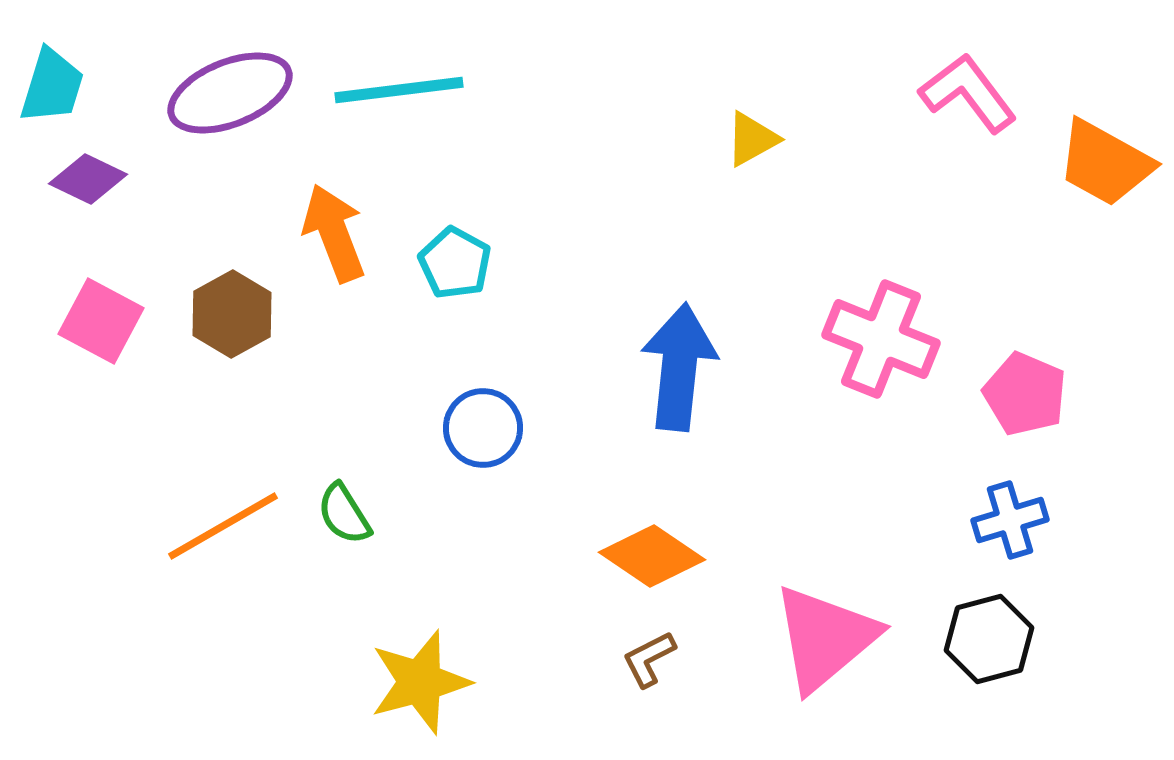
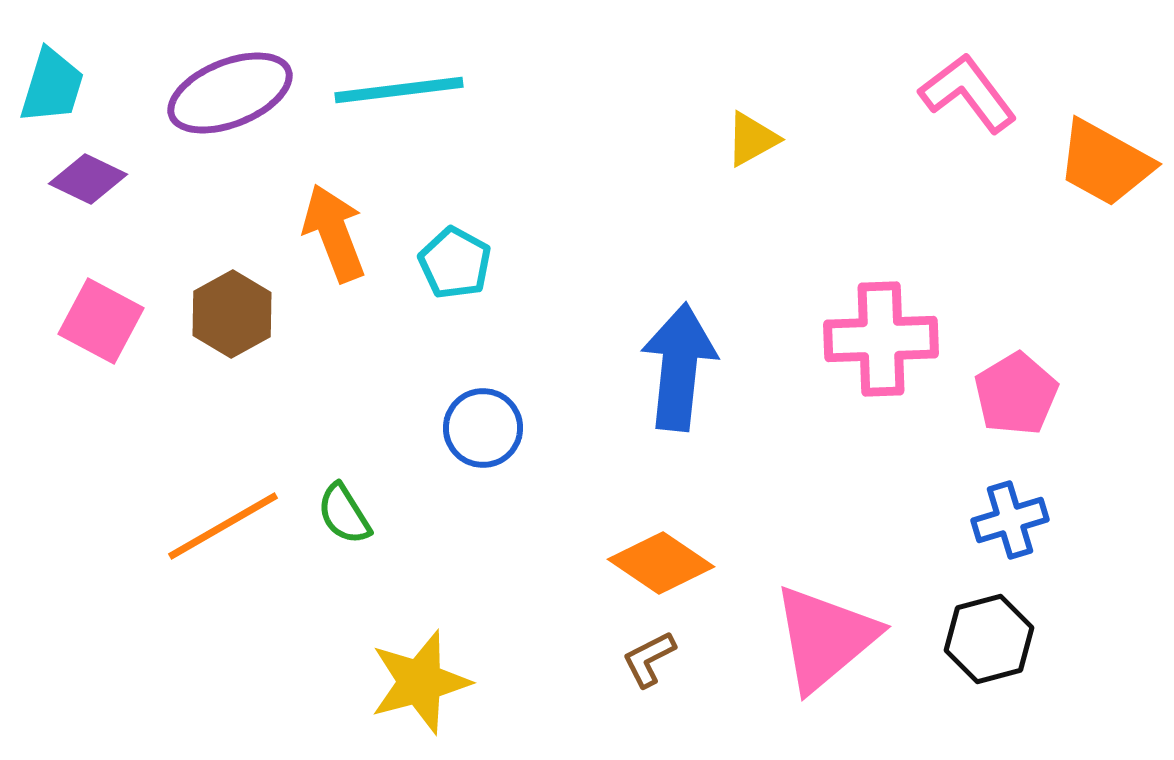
pink cross: rotated 24 degrees counterclockwise
pink pentagon: moved 9 px left; rotated 18 degrees clockwise
orange diamond: moved 9 px right, 7 px down
